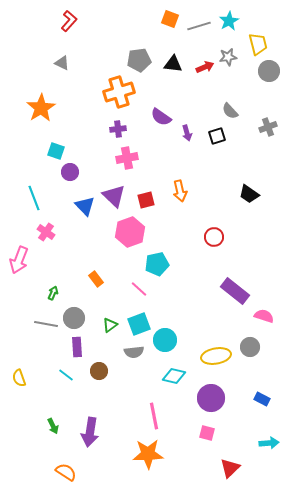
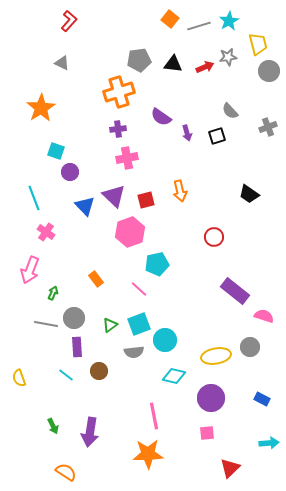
orange square at (170, 19): rotated 18 degrees clockwise
pink arrow at (19, 260): moved 11 px right, 10 px down
pink square at (207, 433): rotated 21 degrees counterclockwise
